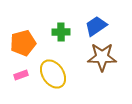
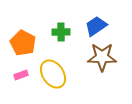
orange pentagon: rotated 30 degrees counterclockwise
